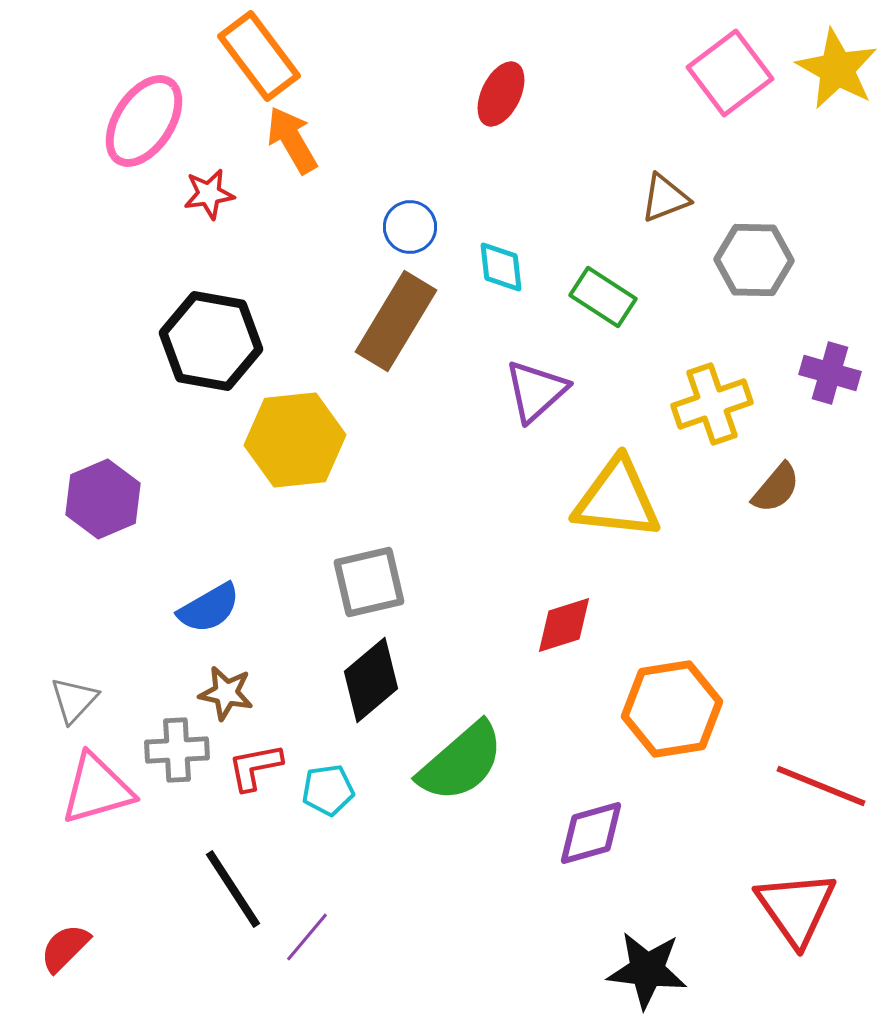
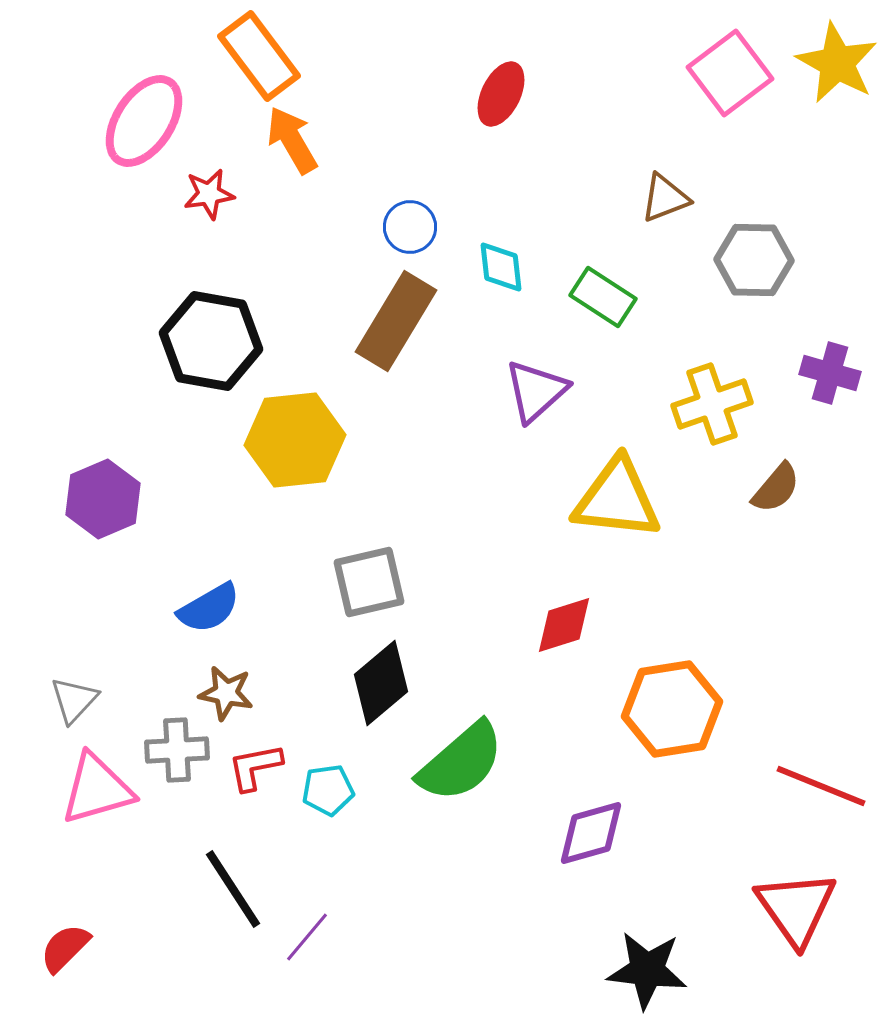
yellow star: moved 6 px up
black diamond: moved 10 px right, 3 px down
